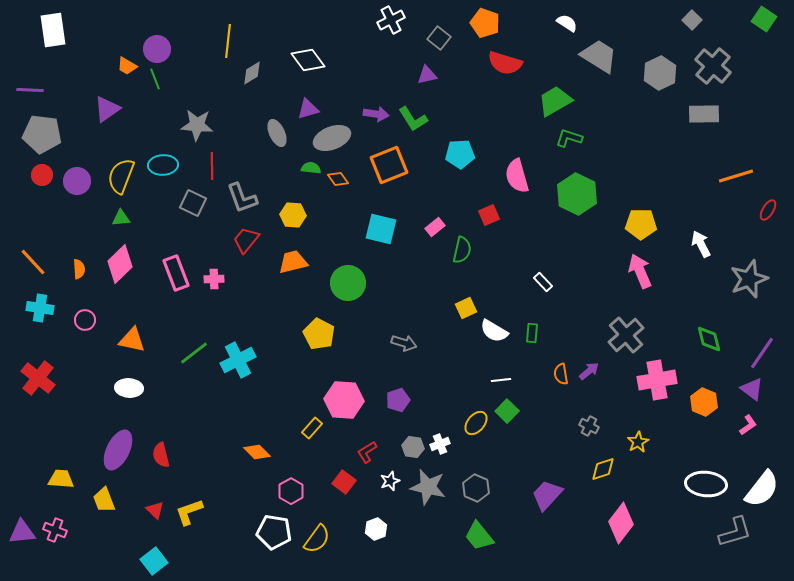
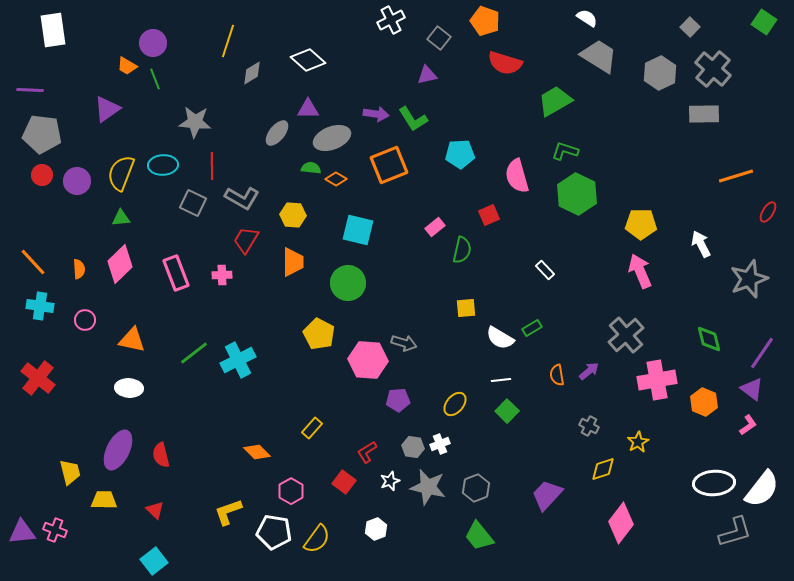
green square at (764, 19): moved 3 px down
gray square at (692, 20): moved 2 px left, 7 px down
orange pentagon at (485, 23): moved 2 px up
white semicircle at (567, 23): moved 20 px right, 5 px up
yellow line at (228, 41): rotated 12 degrees clockwise
purple circle at (157, 49): moved 4 px left, 6 px up
white diamond at (308, 60): rotated 12 degrees counterclockwise
gray cross at (713, 66): moved 3 px down
purple triangle at (308, 109): rotated 15 degrees clockwise
gray star at (197, 125): moved 2 px left, 3 px up
gray ellipse at (277, 133): rotated 64 degrees clockwise
green L-shape at (569, 138): moved 4 px left, 13 px down
yellow semicircle at (121, 176): moved 3 px up
orange diamond at (338, 179): moved 2 px left; rotated 25 degrees counterclockwise
gray L-shape at (242, 198): rotated 40 degrees counterclockwise
red ellipse at (768, 210): moved 2 px down
cyan square at (381, 229): moved 23 px left, 1 px down
red trapezoid at (246, 240): rotated 8 degrees counterclockwise
orange trapezoid at (293, 262): rotated 104 degrees clockwise
pink cross at (214, 279): moved 8 px right, 4 px up
white rectangle at (543, 282): moved 2 px right, 12 px up
cyan cross at (40, 308): moved 2 px up
yellow square at (466, 308): rotated 20 degrees clockwise
white semicircle at (494, 331): moved 6 px right, 7 px down
green rectangle at (532, 333): moved 5 px up; rotated 54 degrees clockwise
orange semicircle at (561, 374): moved 4 px left, 1 px down
pink hexagon at (344, 400): moved 24 px right, 40 px up
purple pentagon at (398, 400): rotated 15 degrees clockwise
yellow ellipse at (476, 423): moved 21 px left, 19 px up
yellow trapezoid at (61, 479): moved 9 px right, 7 px up; rotated 72 degrees clockwise
white ellipse at (706, 484): moved 8 px right, 1 px up; rotated 9 degrees counterclockwise
gray hexagon at (476, 488): rotated 16 degrees clockwise
yellow trapezoid at (104, 500): rotated 112 degrees clockwise
yellow L-shape at (189, 512): moved 39 px right
